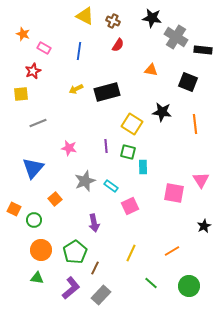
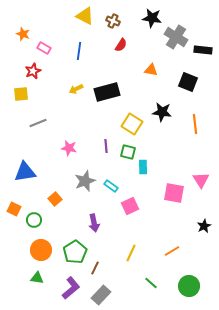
red semicircle at (118, 45): moved 3 px right
blue triangle at (33, 168): moved 8 px left, 4 px down; rotated 40 degrees clockwise
